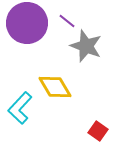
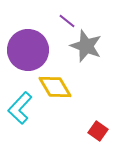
purple circle: moved 1 px right, 27 px down
